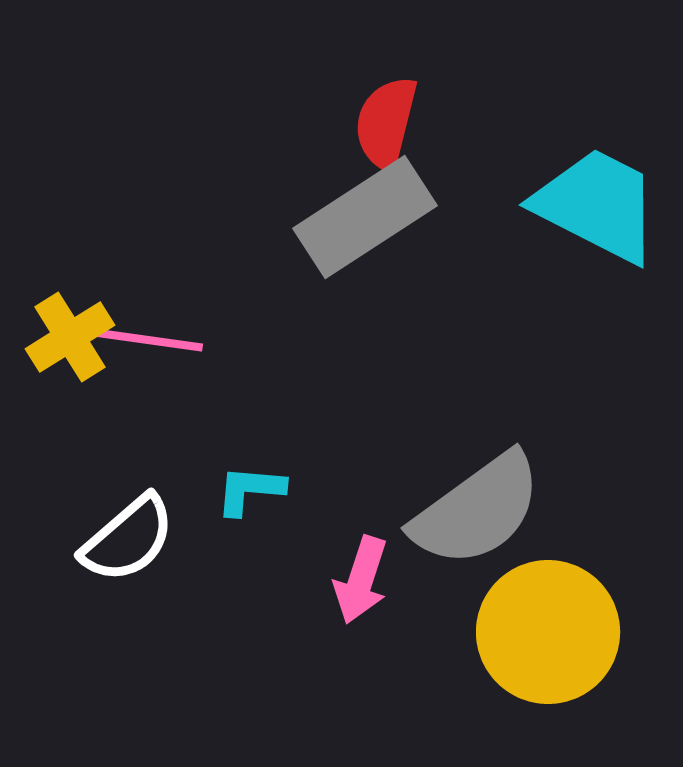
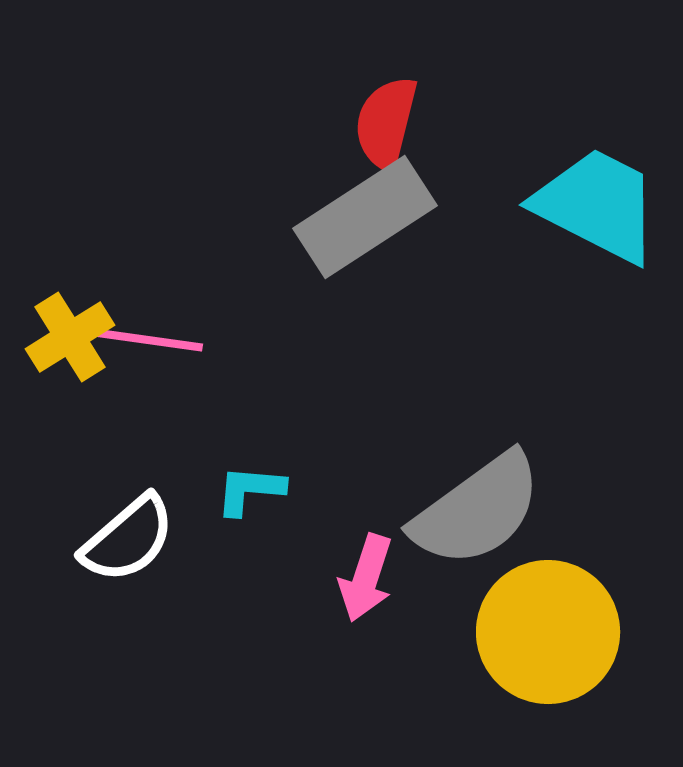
pink arrow: moved 5 px right, 2 px up
